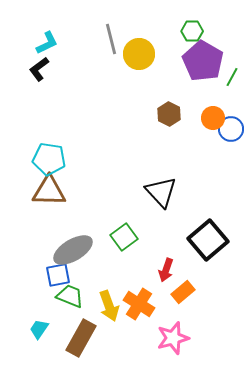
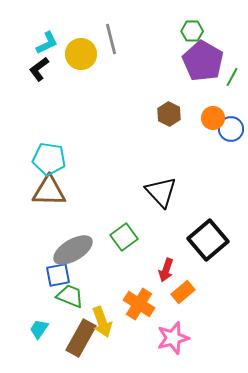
yellow circle: moved 58 px left
yellow arrow: moved 7 px left, 16 px down
